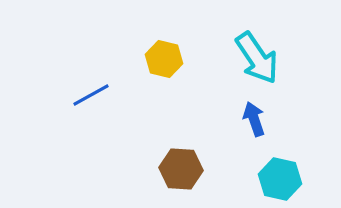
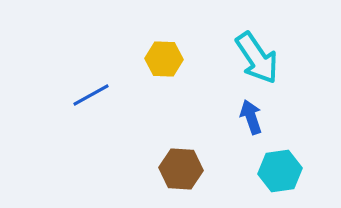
yellow hexagon: rotated 12 degrees counterclockwise
blue arrow: moved 3 px left, 2 px up
cyan hexagon: moved 8 px up; rotated 21 degrees counterclockwise
